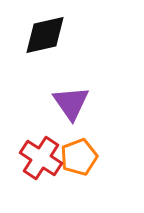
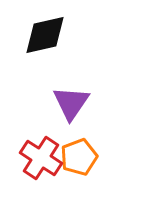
purple triangle: rotated 9 degrees clockwise
